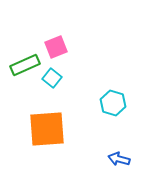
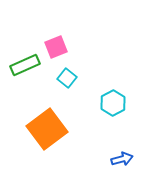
cyan square: moved 15 px right
cyan hexagon: rotated 15 degrees clockwise
orange square: rotated 33 degrees counterclockwise
blue arrow: moved 3 px right; rotated 150 degrees clockwise
